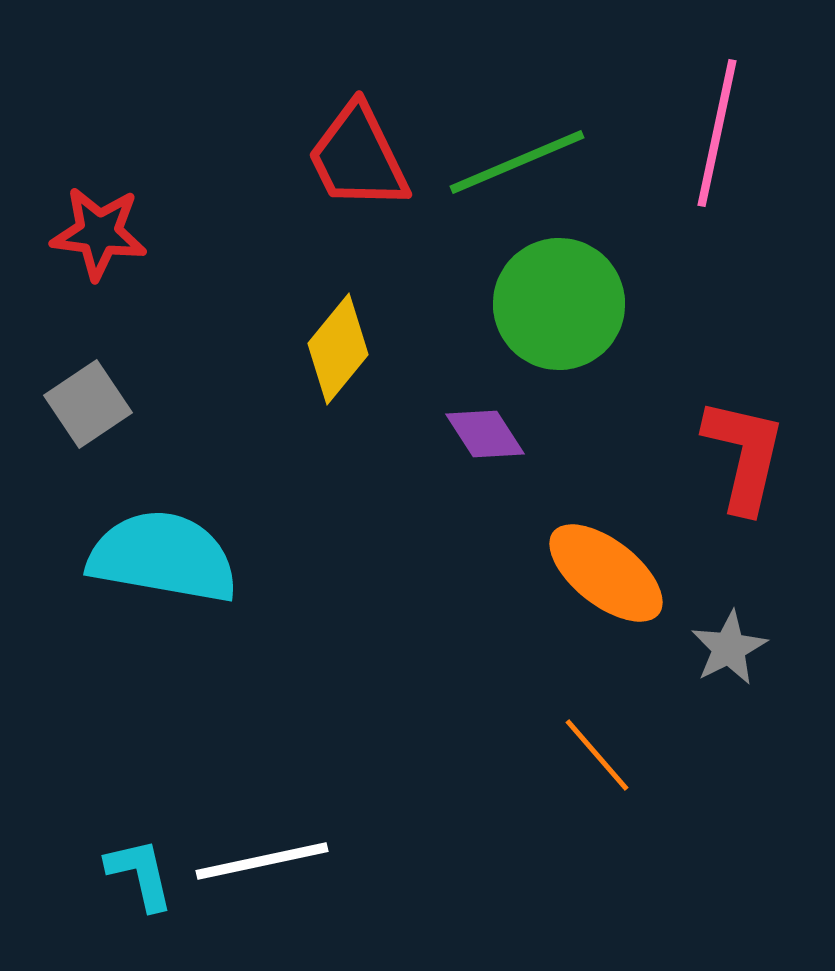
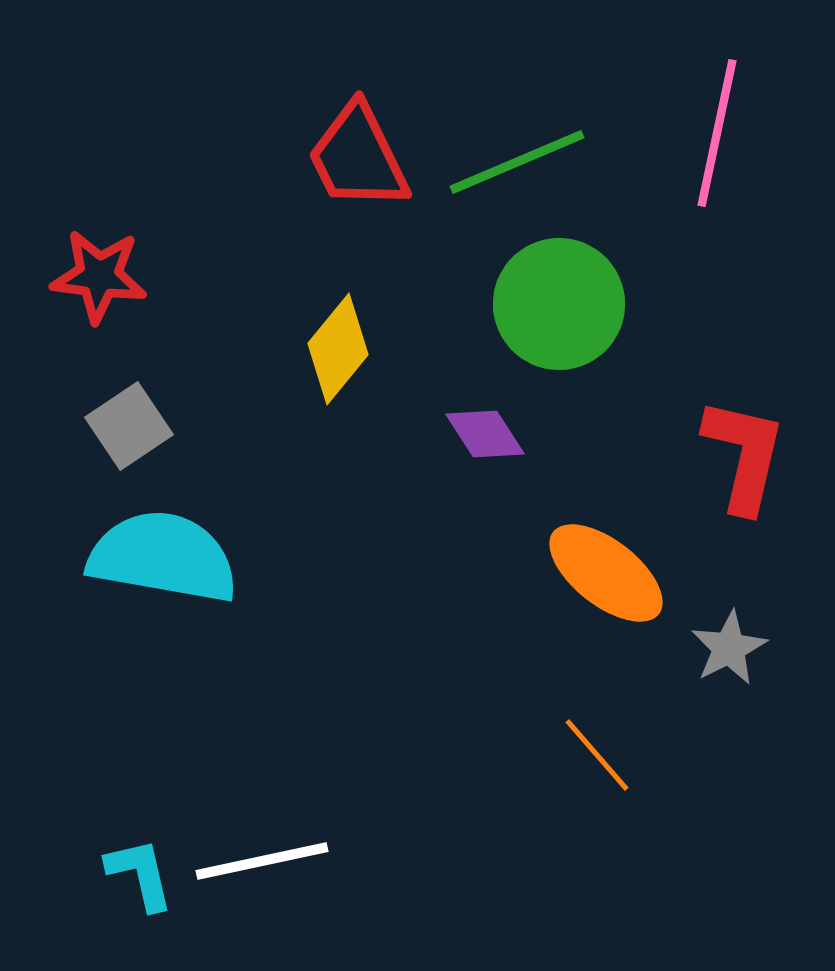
red star: moved 43 px down
gray square: moved 41 px right, 22 px down
